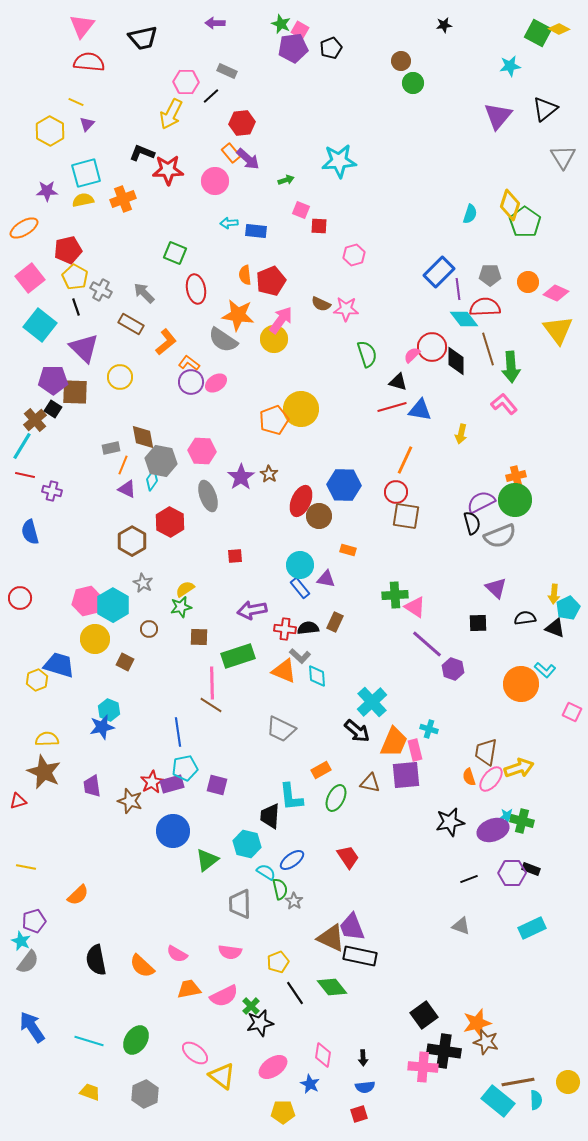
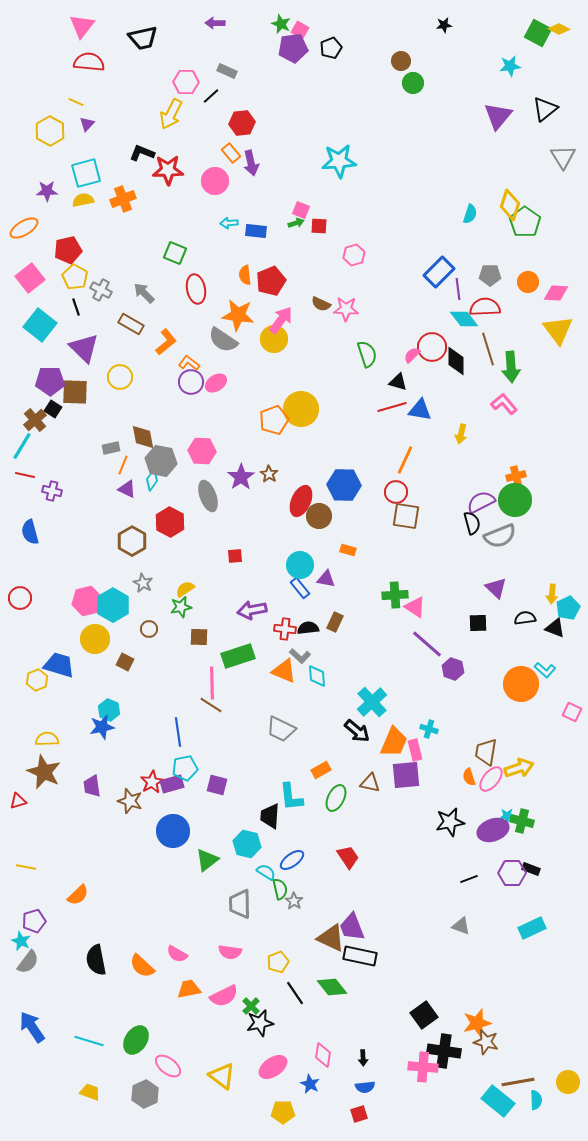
purple arrow at (248, 159): moved 3 px right, 4 px down; rotated 35 degrees clockwise
green arrow at (286, 180): moved 10 px right, 43 px down
pink diamond at (556, 293): rotated 20 degrees counterclockwise
purple pentagon at (53, 380): moved 3 px left, 1 px down
yellow arrow at (554, 594): moved 2 px left
pink ellipse at (195, 1053): moved 27 px left, 13 px down
